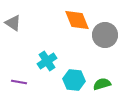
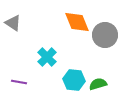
orange diamond: moved 2 px down
cyan cross: moved 4 px up; rotated 12 degrees counterclockwise
green semicircle: moved 4 px left
